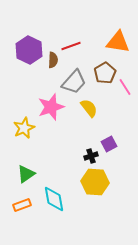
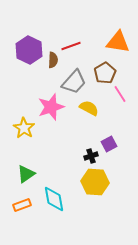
pink line: moved 5 px left, 7 px down
yellow semicircle: rotated 24 degrees counterclockwise
yellow star: rotated 15 degrees counterclockwise
